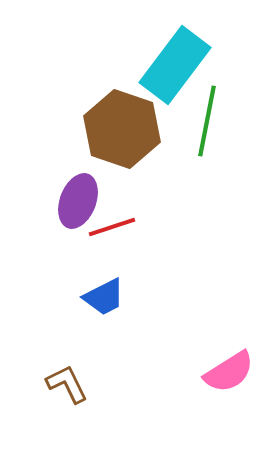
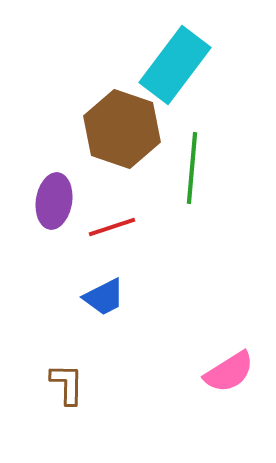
green line: moved 15 px left, 47 px down; rotated 6 degrees counterclockwise
purple ellipse: moved 24 px left; rotated 12 degrees counterclockwise
brown L-shape: rotated 27 degrees clockwise
